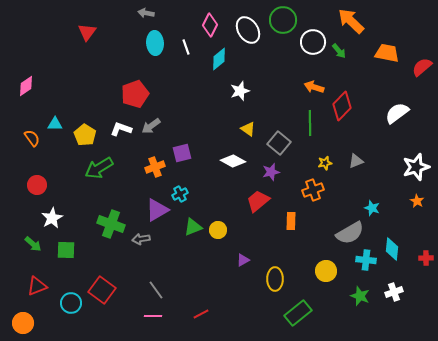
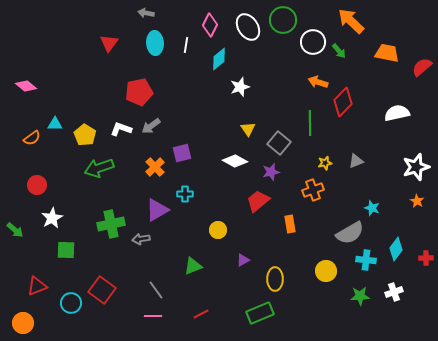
white ellipse at (248, 30): moved 3 px up
red triangle at (87, 32): moved 22 px right, 11 px down
white line at (186, 47): moved 2 px up; rotated 28 degrees clockwise
pink diamond at (26, 86): rotated 75 degrees clockwise
orange arrow at (314, 87): moved 4 px right, 5 px up
white star at (240, 91): moved 4 px up
red pentagon at (135, 94): moved 4 px right, 2 px up; rotated 8 degrees clockwise
red diamond at (342, 106): moved 1 px right, 4 px up
white semicircle at (397, 113): rotated 25 degrees clockwise
yellow triangle at (248, 129): rotated 21 degrees clockwise
orange semicircle at (32, 138): rotated 90 degrees clockwise
white diamond at (233, 161): moved 2 px right
orange cross at (155, 167): rotated 24 degrees counterclockwise
green arrow at (99, 168): rotated 12 degrees clockwise
cyan cross at (180, 194): moved 5 px right; rotated 28 degrees clockwise
orange rectangle at (291, 221): moved 1 px left, 3 px down; rotated 12 degrees counterclockwise
green cross at (111, 224): rotated 32 degrees counterclockwise
green triangle at (193, 227): moved 39 px down
green arrow at (33, 244): moved 18 px left, 14 px up
cyan diamond at (392, 249): moved 4 px right; rotated 30 degrees clockwise
green star at (360, 296): rotated 24 degrees counterclockwise
green rectangle at (298, 313): moved 38 px left; rotated 16 degrees clockwise
